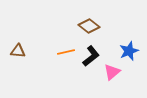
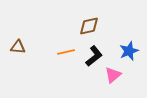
brown diamond: rotated 50 degrees counterclockwise
brown triangle: moved 4 px up
black L-shape: moved 3 px right
pink triangle: moved 1 px right, 3 px down
